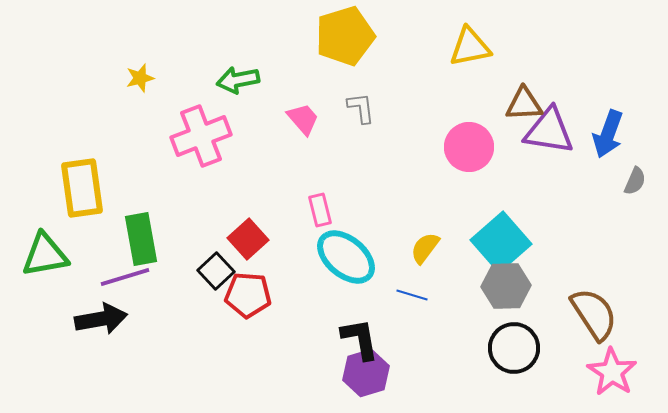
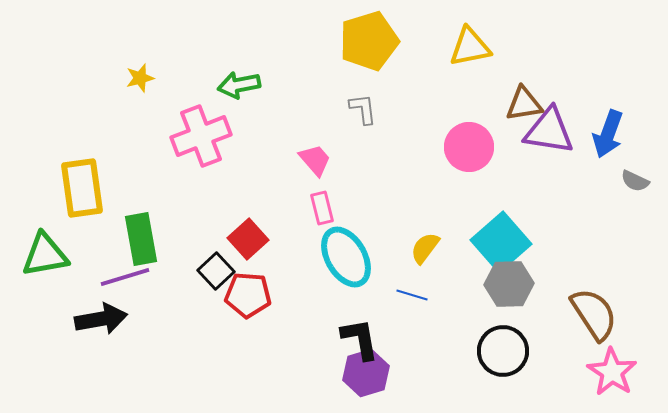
yellow pentagon: moved 24 px right, 5 px down
green arrow: moved 1 px right, 5 px down
brown triangle: rotated 6 degrees counterclockwise
gray L-shape: moved 2 px right, 1 px down
pink trapezoid: moved 12 px right, 41 px down
gray semicircle: rotated 92 degrees clockwise
pink rectangle: moved 2 px right, 2 px up
cyan ellipse: rotated 20 degrees clockwise
gray hexagon: moved 3 px right, 2 px up
black circle: moved 11 px left, 3 px down
